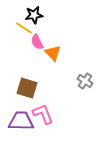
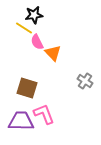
pink L-shape: moved 1 px right
